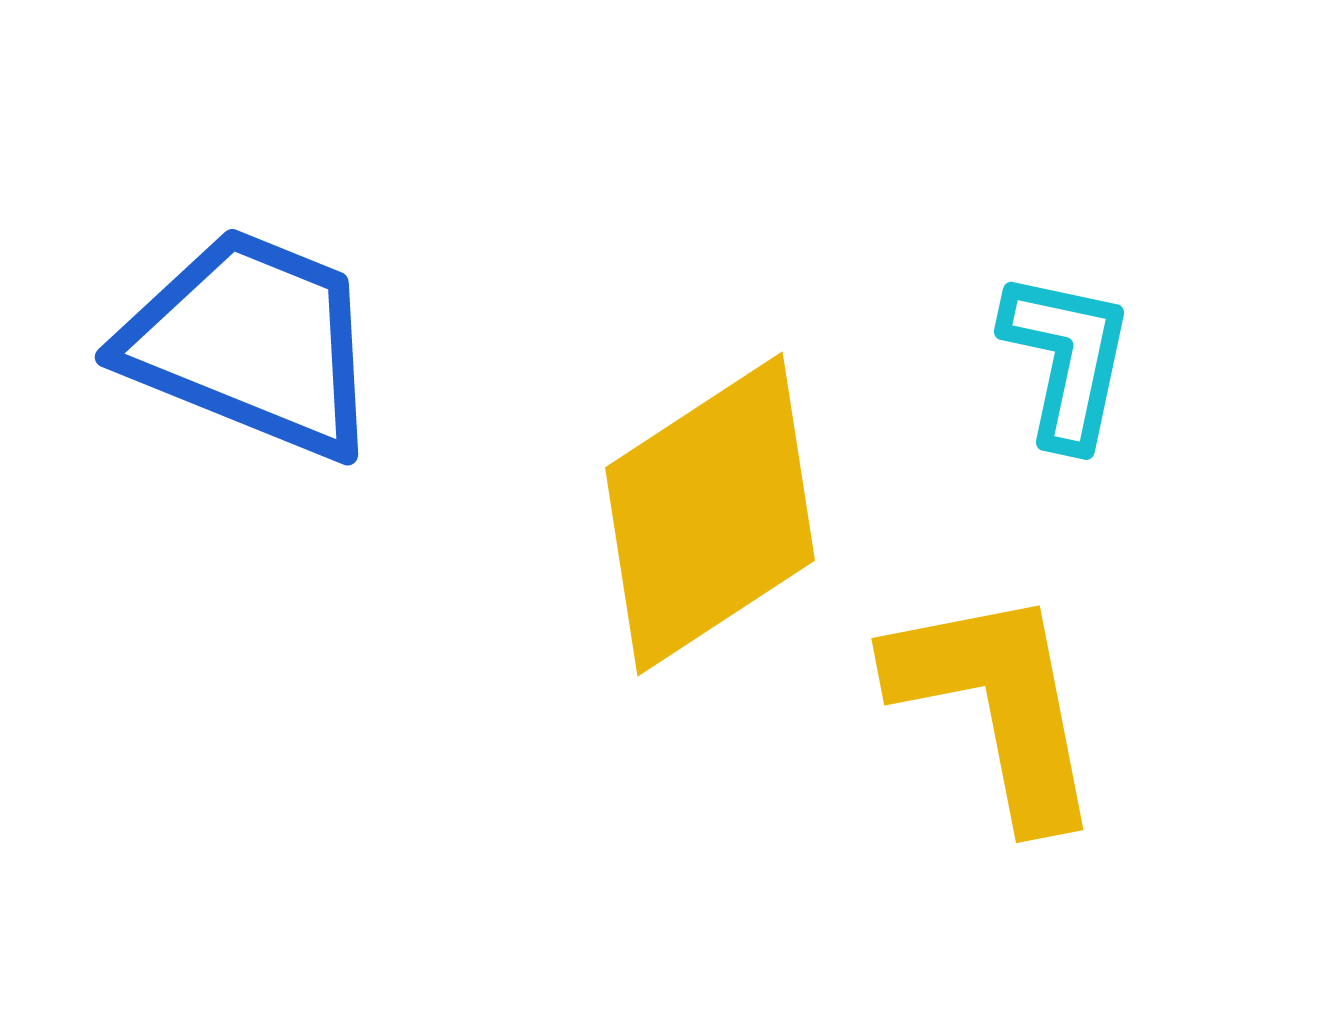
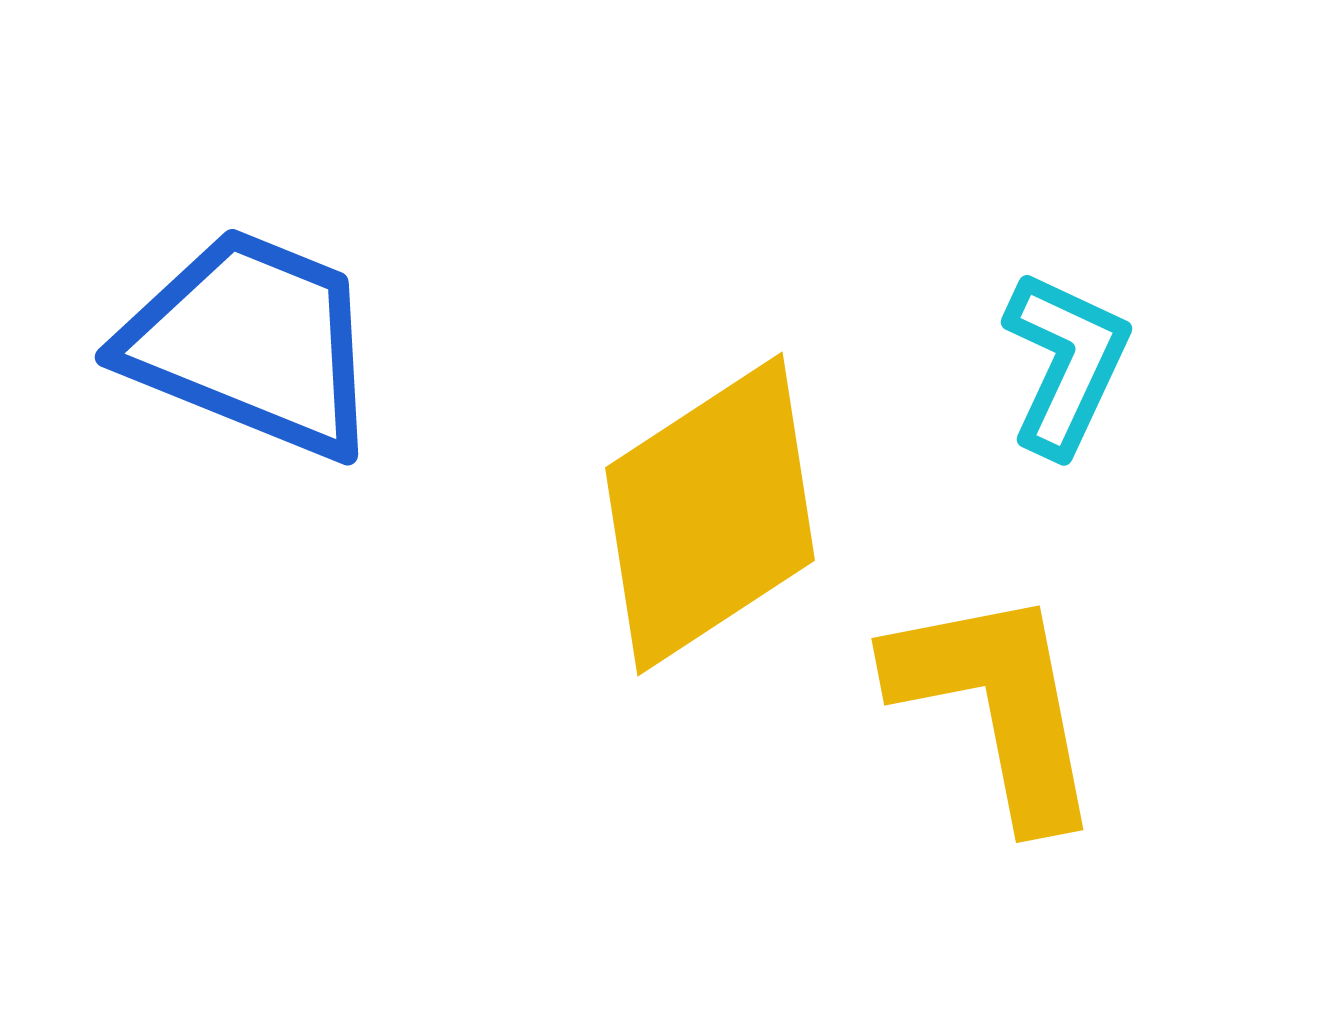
cyan L-shape: moved 1 px left, 4 px down; rotated 13 degrees clockwise
